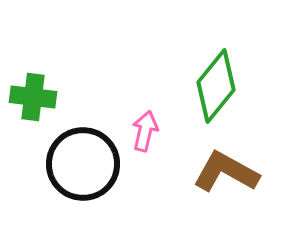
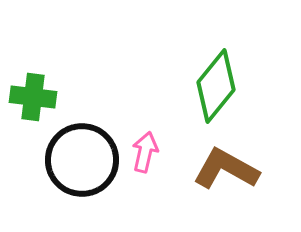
pink arrow: moved 21 px down
black circle: moved 1 px left, 4 px up
brown L-shape: moved 3 px up
